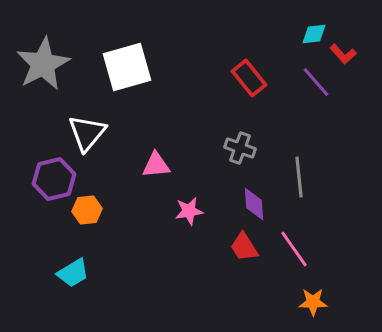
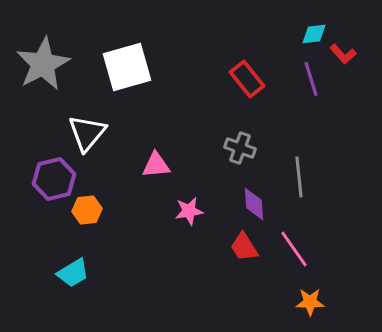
red rectangle: moved 2 px left, 1 px down
purple line: moved 5 px left, 3 px up; rotated 24 degrees clockwise
orange star: moved 3 px left
